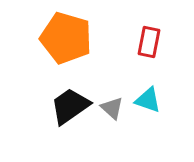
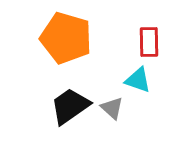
red rectangle: rotated 12 degrees counterclockwise
cyan triangle: moved 10 px left, 20 px up
